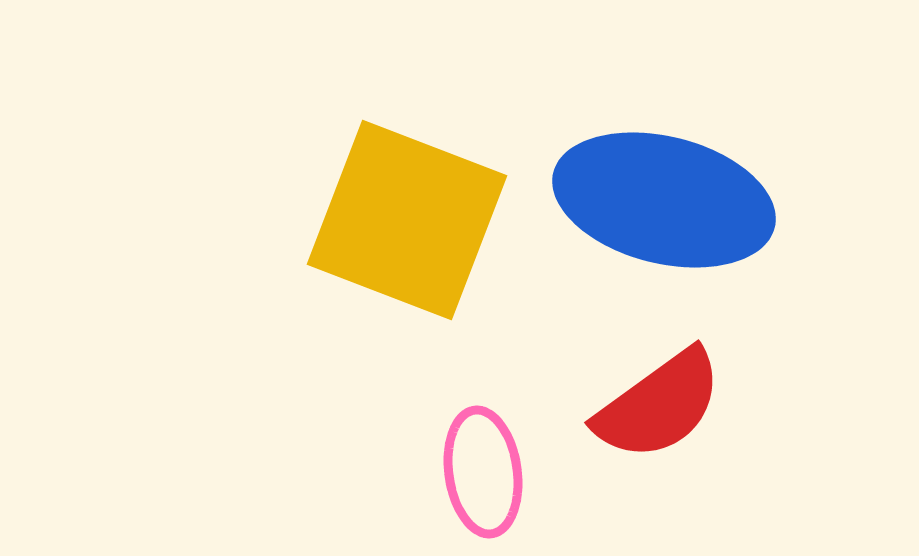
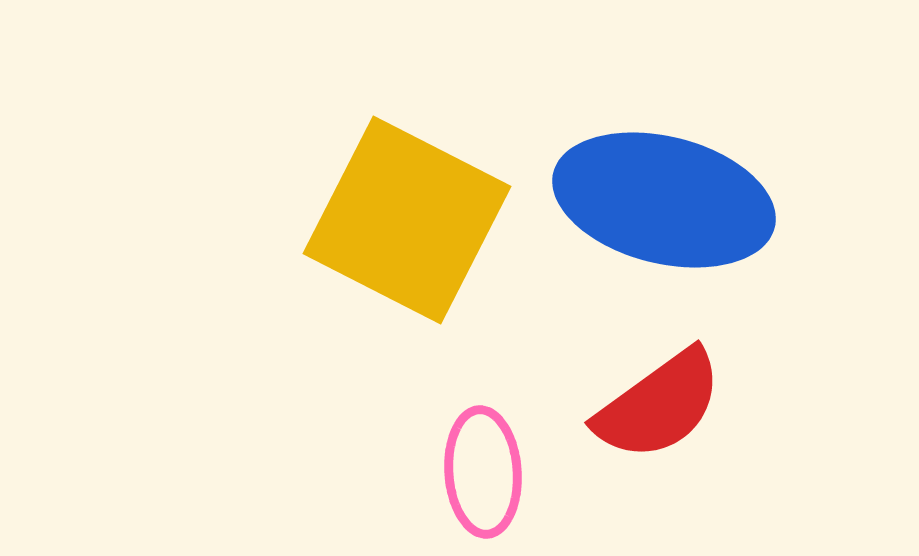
yellow square: rotated 6 degrees clockwise
pink ellipse: rotated 4 degrees clockwise
